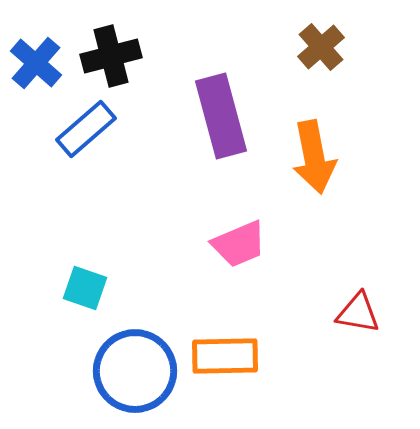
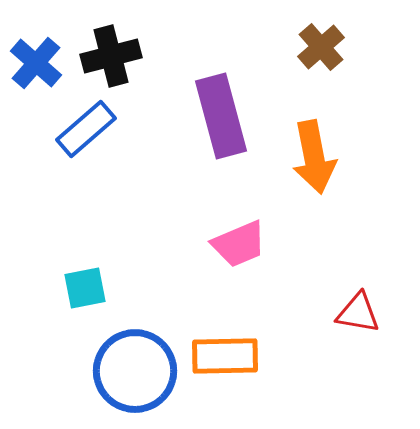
cyan square: rotated 30 degrees counterclockwise
